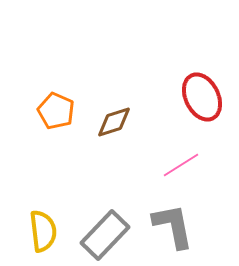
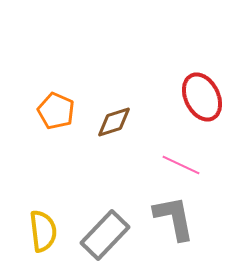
pink line: rotated 57 degrees clockwise
gray L-shape: moved 1 px right, 8 px up
